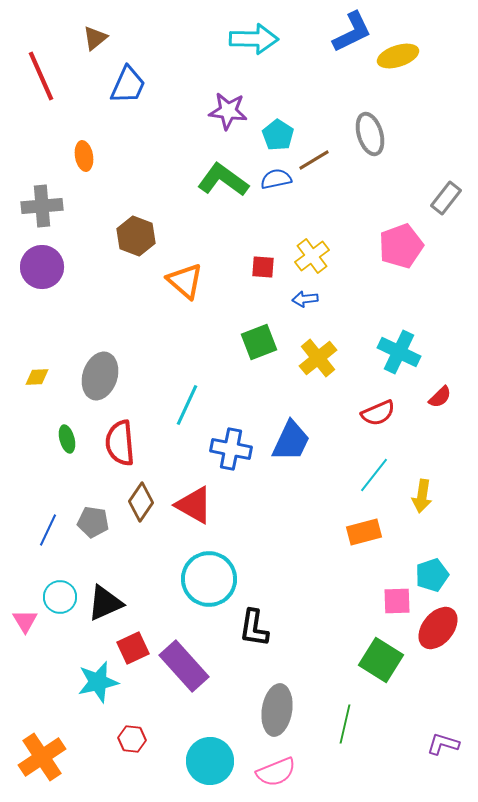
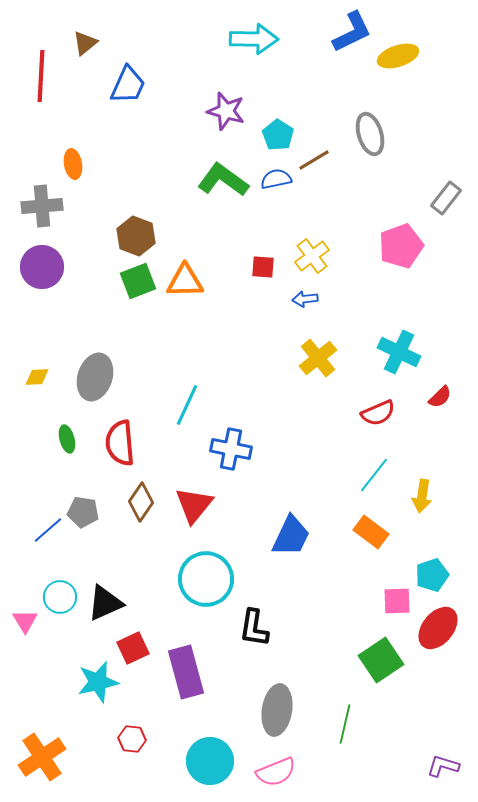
brown triangle at (95, 38): moved 10 px left, 5 px down
red line at (41, 76): rotated 27 degrees clockwise
purple star at (228, 111): moved 2 px left; rotated 9 degrees clockwise
orange ellipse at (84, 156): moved 11 px left, 8 px down
orange triangle at (185, 281): rotated 42 degrees counterclockwise
green square at (259, 342): moved 121 px left, 61 px up
gray ellipse at (100, 376): moved 5 px left, 1 px down
blue trapezoid at (291, 441): moved 95 px down
red triangle at (194, 505): rotated 39 degrees clockwise
gray pentagon at (93, 522): moved 10 px left, 10 px up
blue line at (48, 530): rotated 24 degrees clockwise
orange rectangle at (364, 532): moved 7 px right; rotated 52 degrees clockwise
cyan circle at (209, 579): moved 3 px left
green square at (381, 660): rotated 24 degrees clockwise
purple rectangle at (184, 666): moved 2 px right, 6 px down; rotated 27 degrees clockwise
purple L-shape at (443, 744): moved 22 px down
